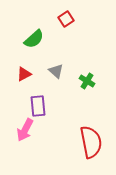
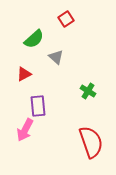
gray triangle: moved 14 px up
green cross: moved 1 px right, 10 px down
red semicircle: rotated 8 degrees counterclockwise
